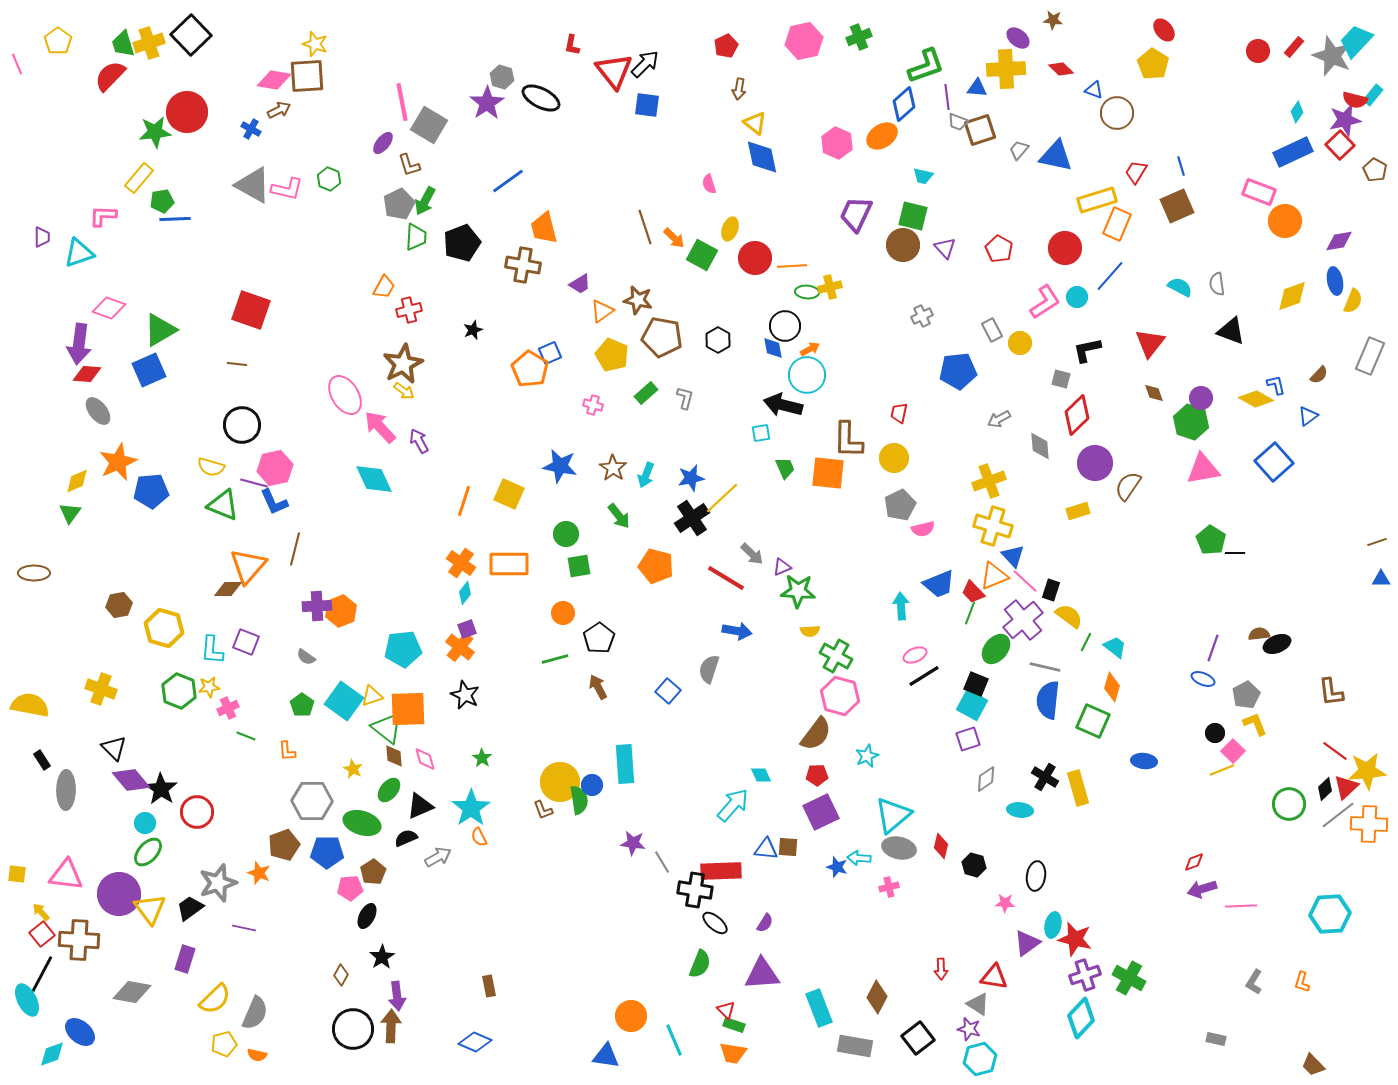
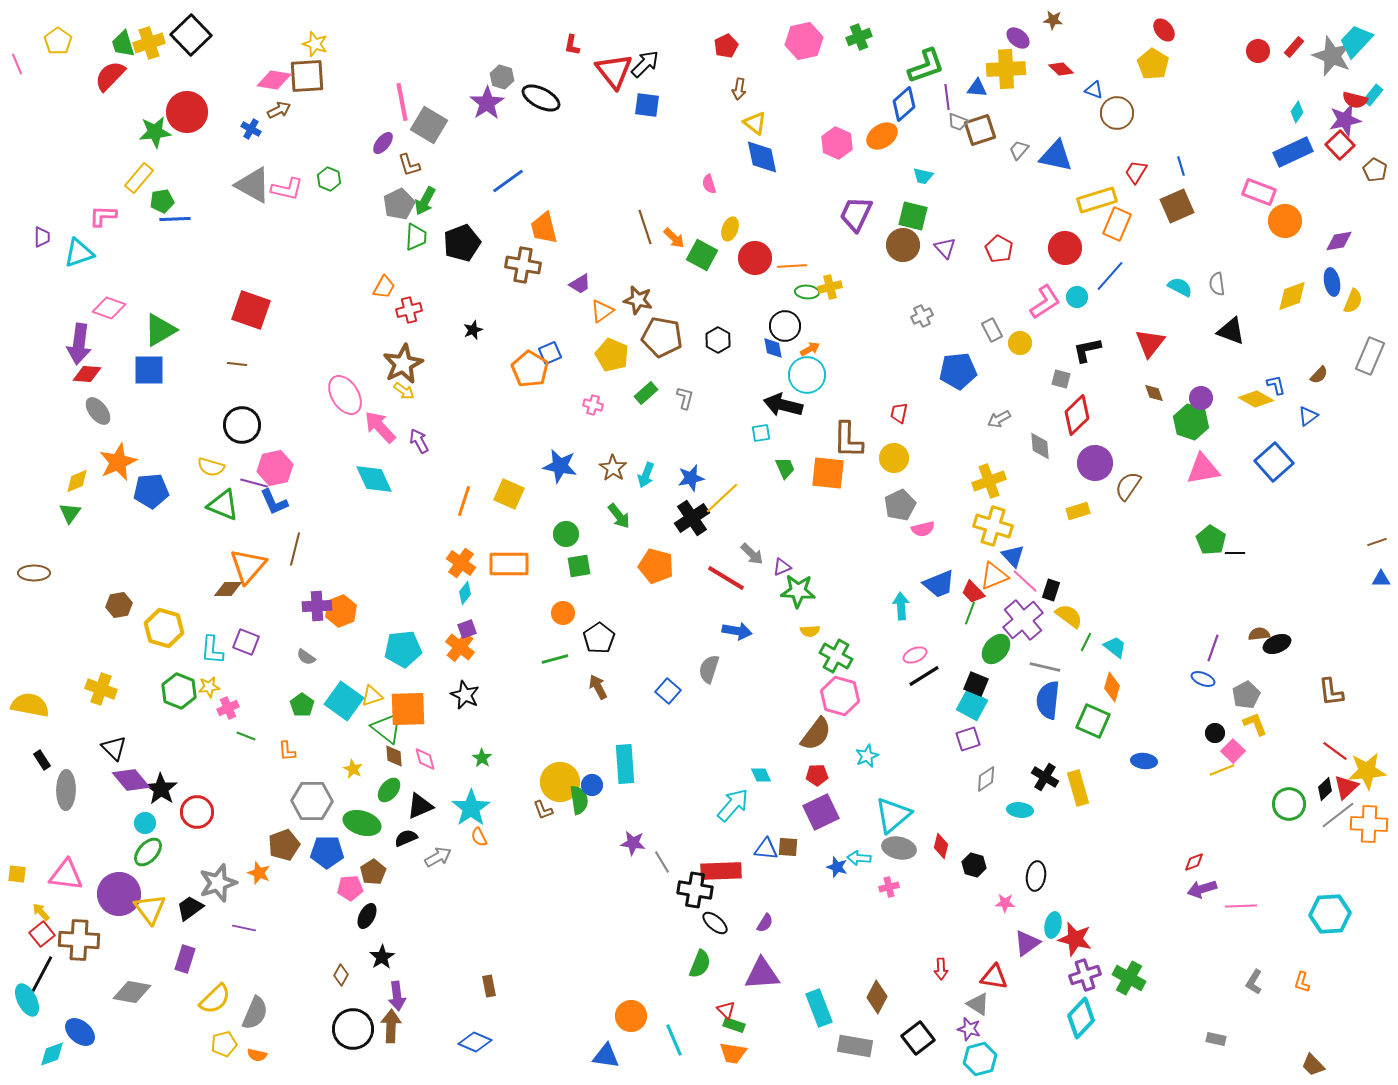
blue ellipse at (1335, 281): moved 3 px left, 1 px down
blue square at (149, 370): rotated 24 degrees clockwise
